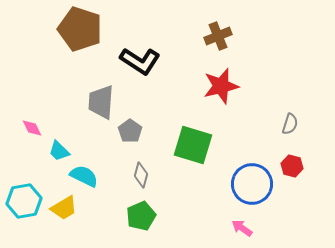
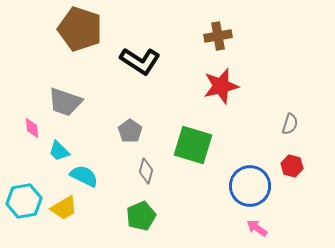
brown cross: rotated 12 degrees clockwise
gray trapezoid: moved 36 px left; rotated 75 degrees counterclockwise
pink diamond: rotated 20 degrees clockwise
gray diamond: moved 5 px right, 4 px up
blue circle: moved 2 px left, 2 px down
pink arrow: moved 15 px right
